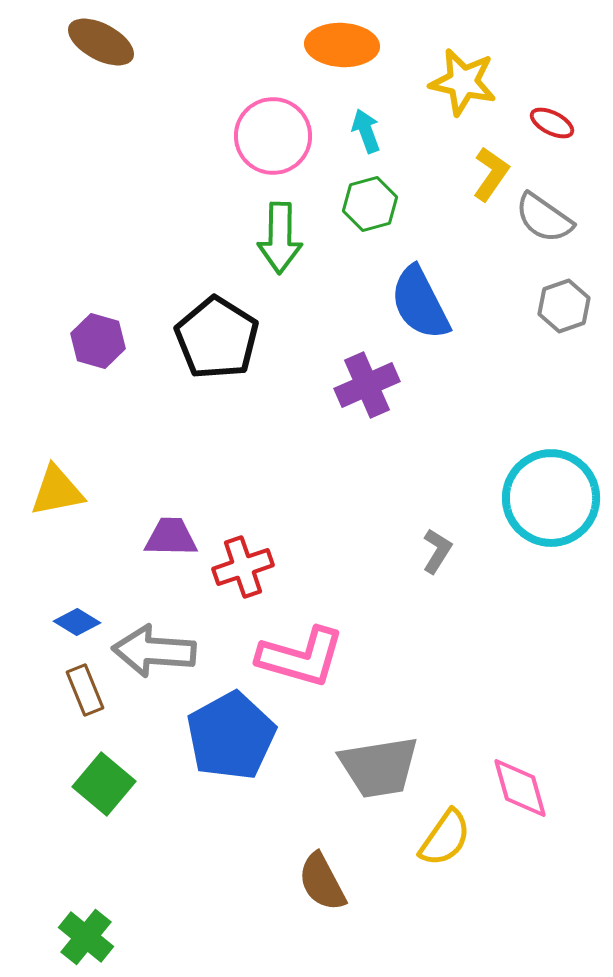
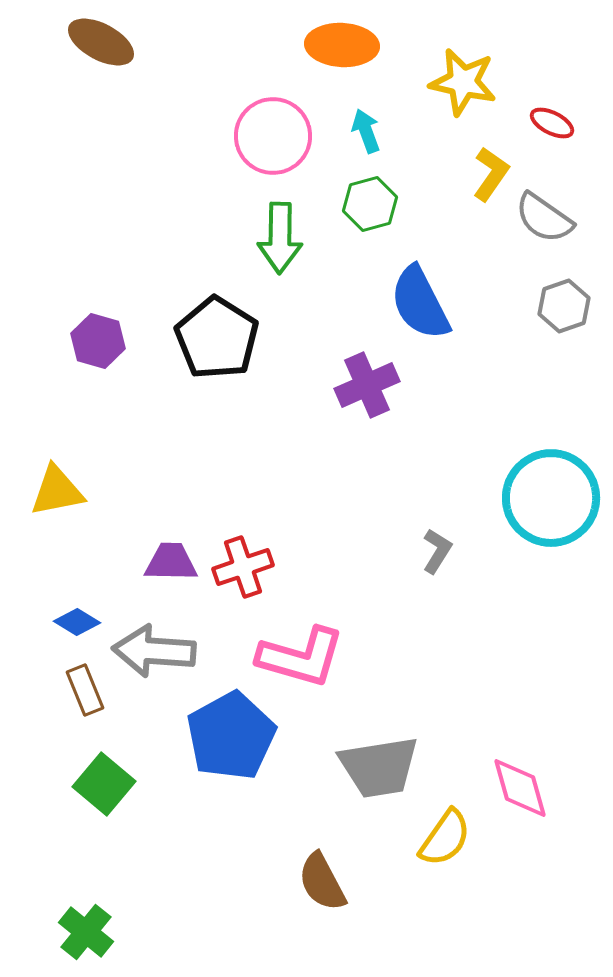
purple trapezoid: moved 25 px down
green cross: moved 5 px up
